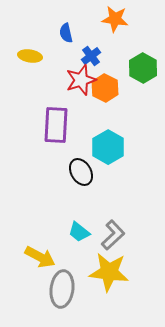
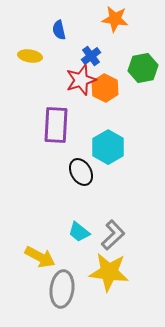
blue semicircle: moved 7 px left, 3 px up
green hexagon: rotated 20 degrees clockwise
